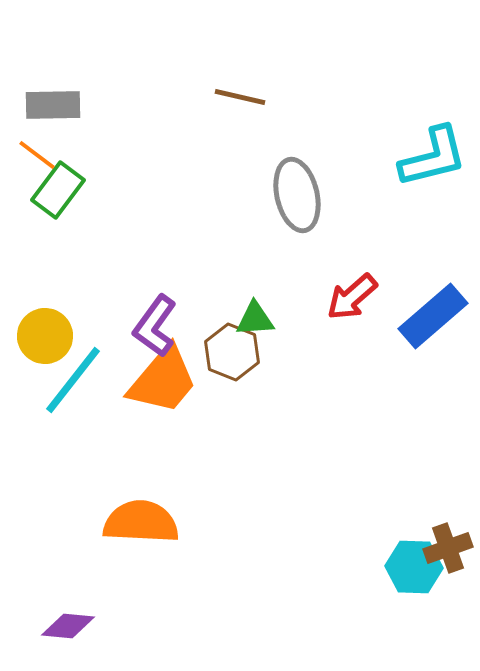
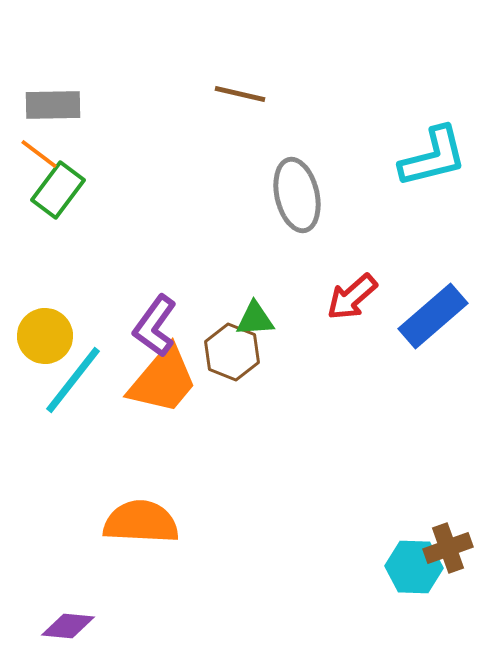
brown line: moved 3 px up
orange line: moved 2 px right, 1 px up
